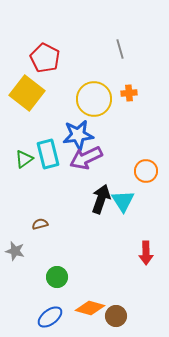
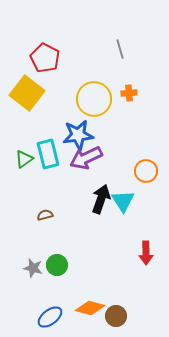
brown semicircle: moved 5 px right, 9 px up
gray star: moved 18 px right, 17 px down
green circle: moved 12 px up
